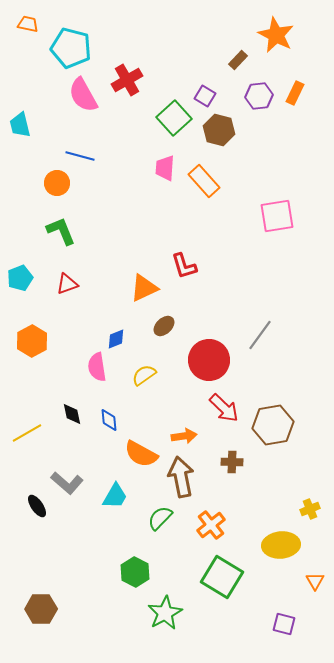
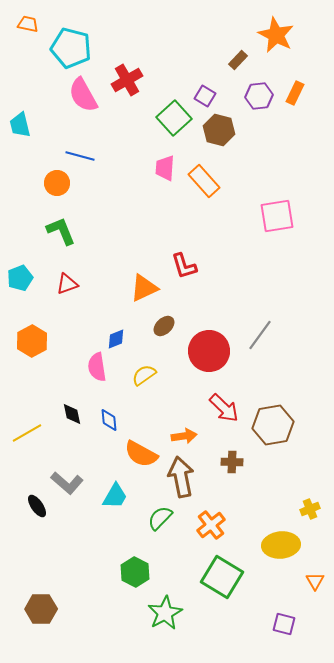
red circle at (209, 360): moved 9 px up
